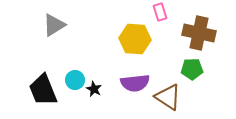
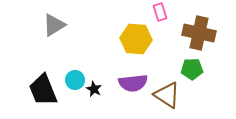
yellow hexagon: moved 1 px right
purple semicircle: moved 2 px left
brown triangle: moved 1 px left, 2 px up
